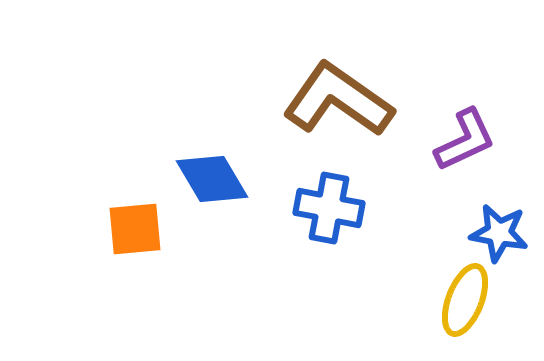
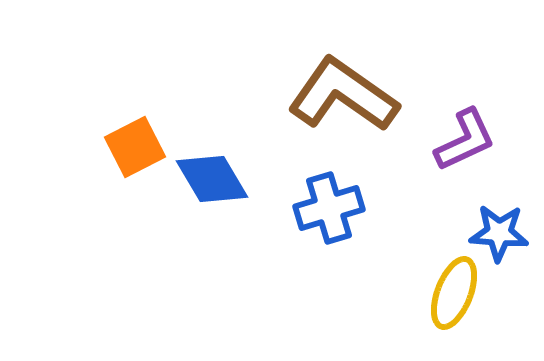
brown L-shape: moved 5 px right, 5 px up
blue cross: rotated 28 degrees counterclockwise
orange square: moved 82 px up; rotated 22 degrees counterclockwise
blue star: rotated 6 degrees counterclockwise
yellow ellipse: moved 11 px left, 7 px up
